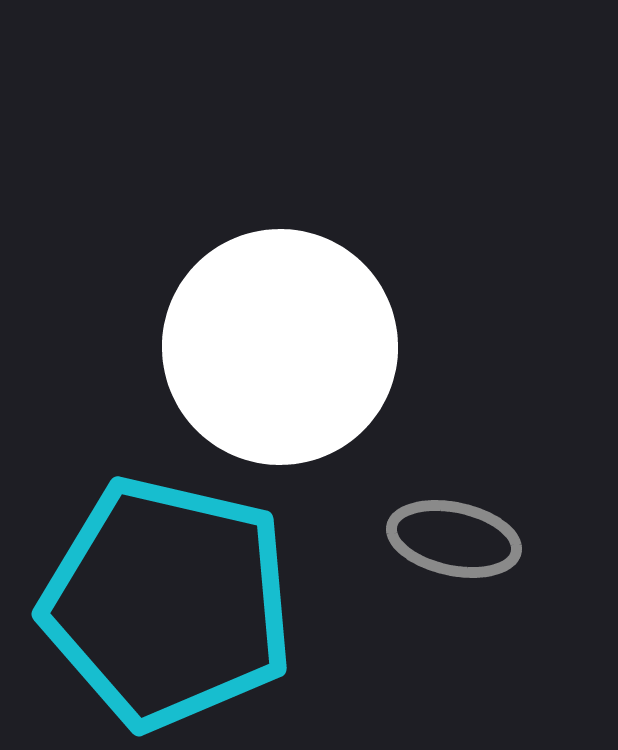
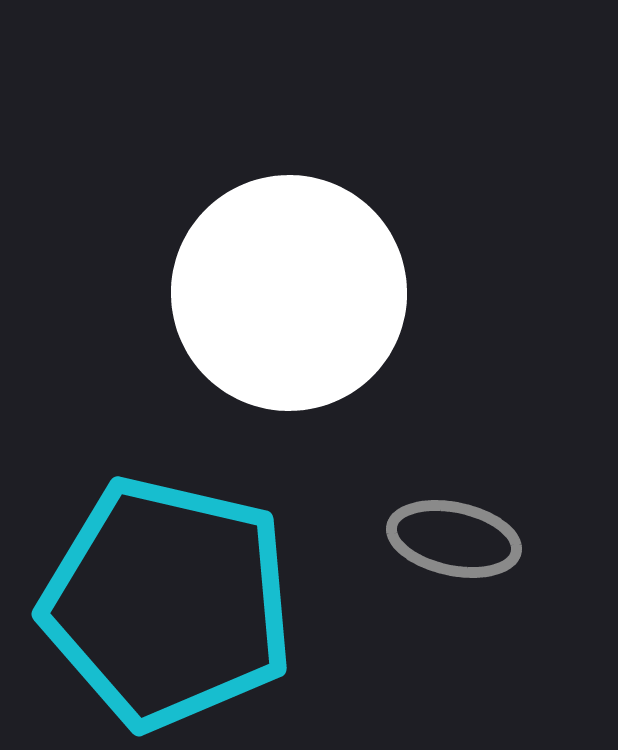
white circle: moved 9 px right, 54 px up
